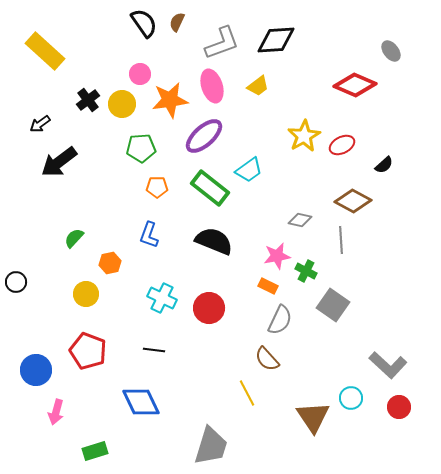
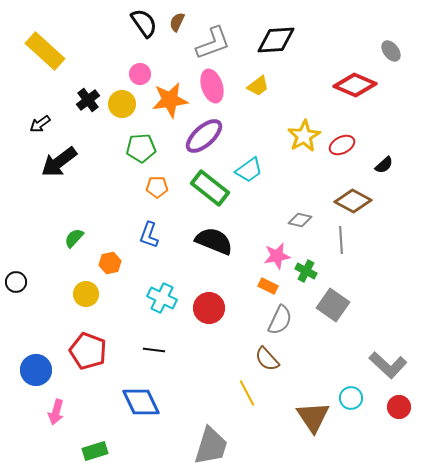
gray L-shape at (222, 43): moved 9 px left
